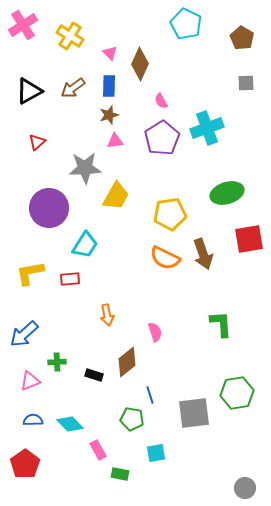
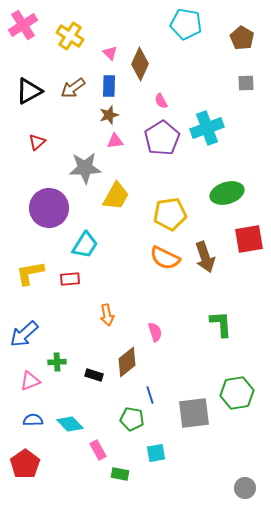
cyan pentagon at (186, 24): rotated 16 degrees counterclockwise
brown arrow at (203, 254): moved 2 px right, 3 px down
